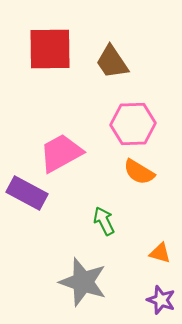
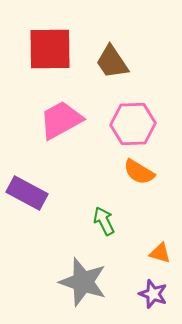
pink trapezoid: moved 33 px up
purple star: moved 8 px left, 6 px up
